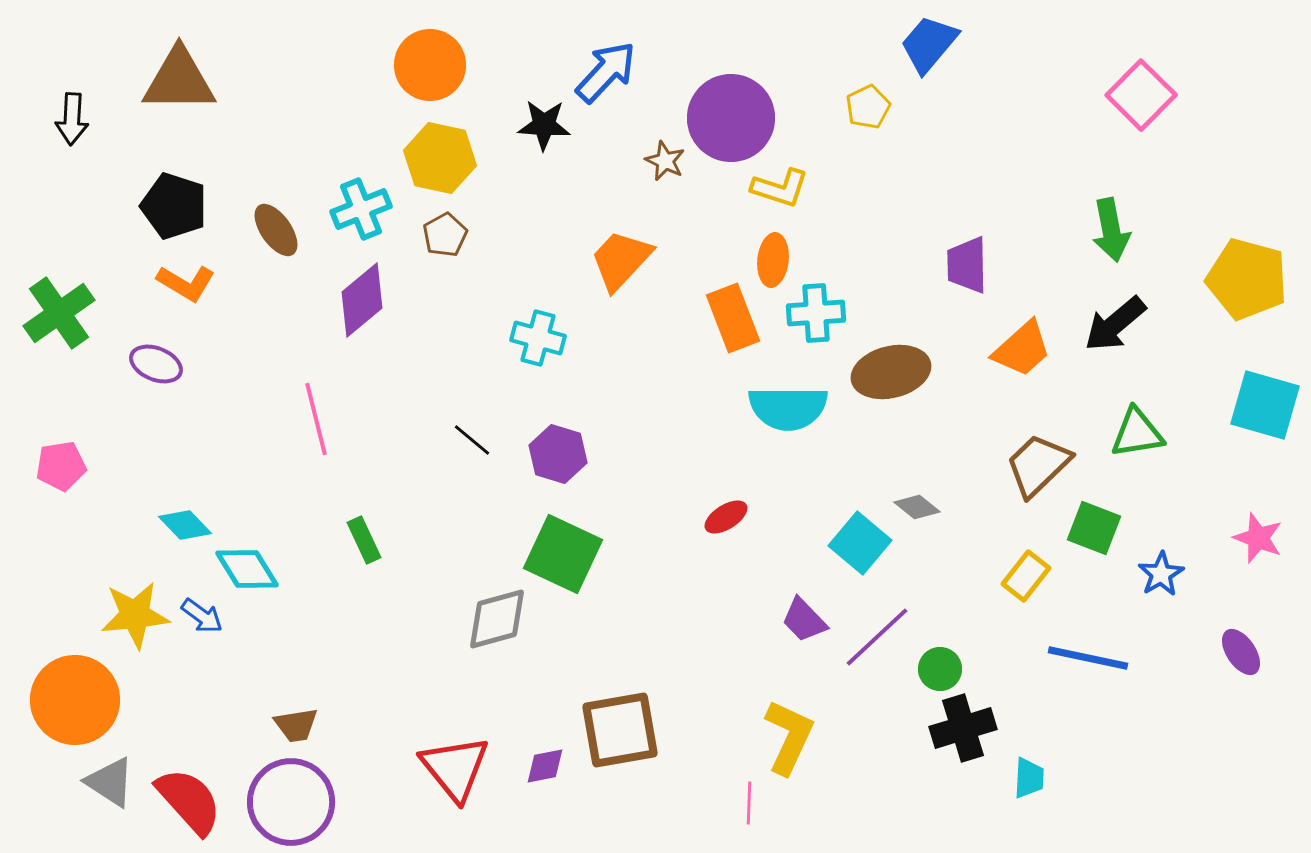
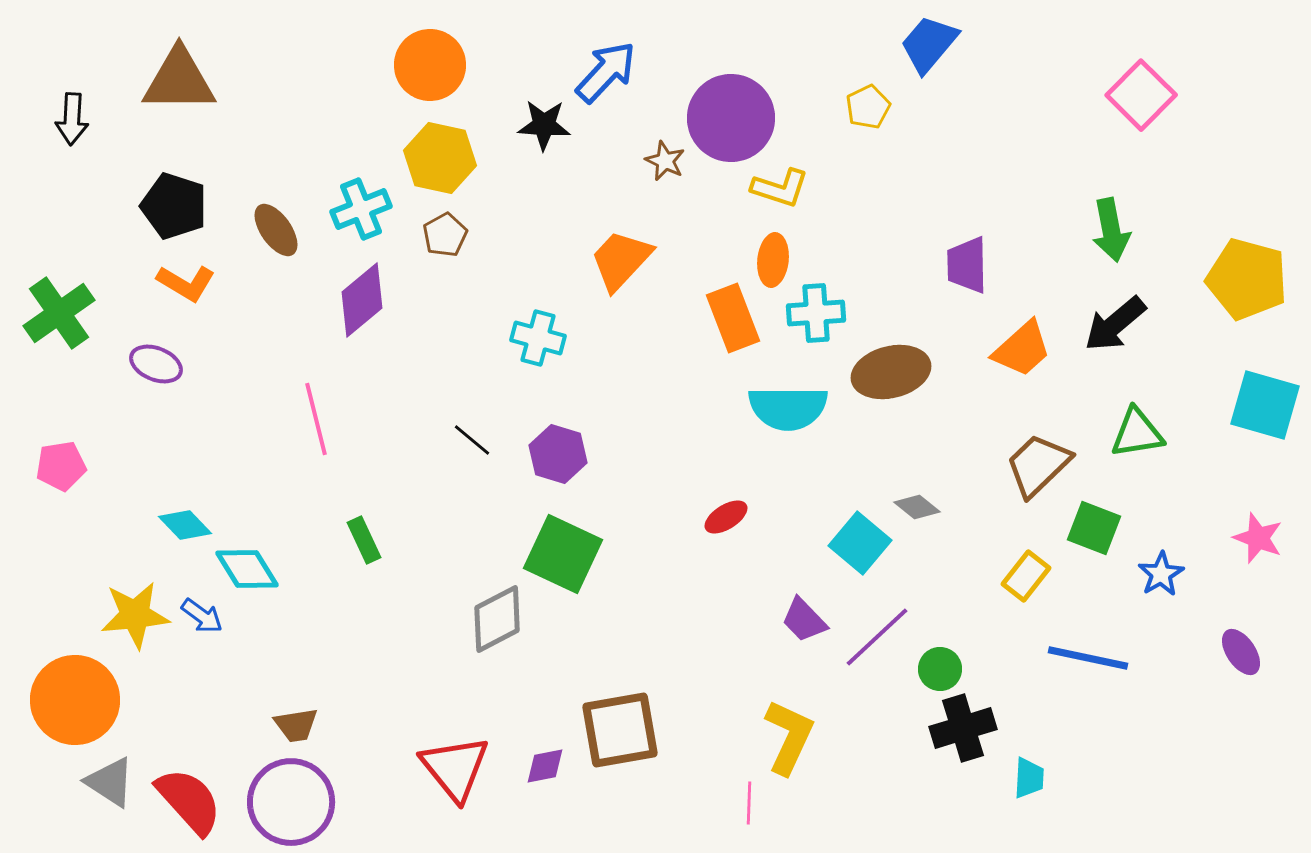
gray diamond at (497, 619): rotated 12 degrees counterclockwise
